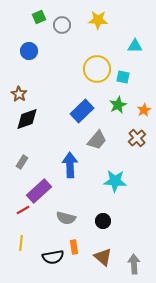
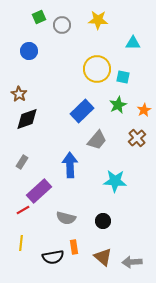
cyan triangle: moved 2 px left, 3 px up
gray arrow: moved 2 px left, 2 px up; rotated 90 degrees counterclockwise
